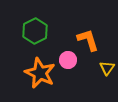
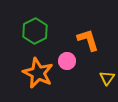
pink circle: moved 1 px left, 1 px down
yellow triangle: moved 10 px down
orange star: moved 2 px left
